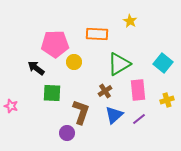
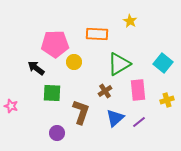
blue triangle: moved 1 px right, 3 px down
purple line: moved 3 px down
purple circle: moved 10 px left
